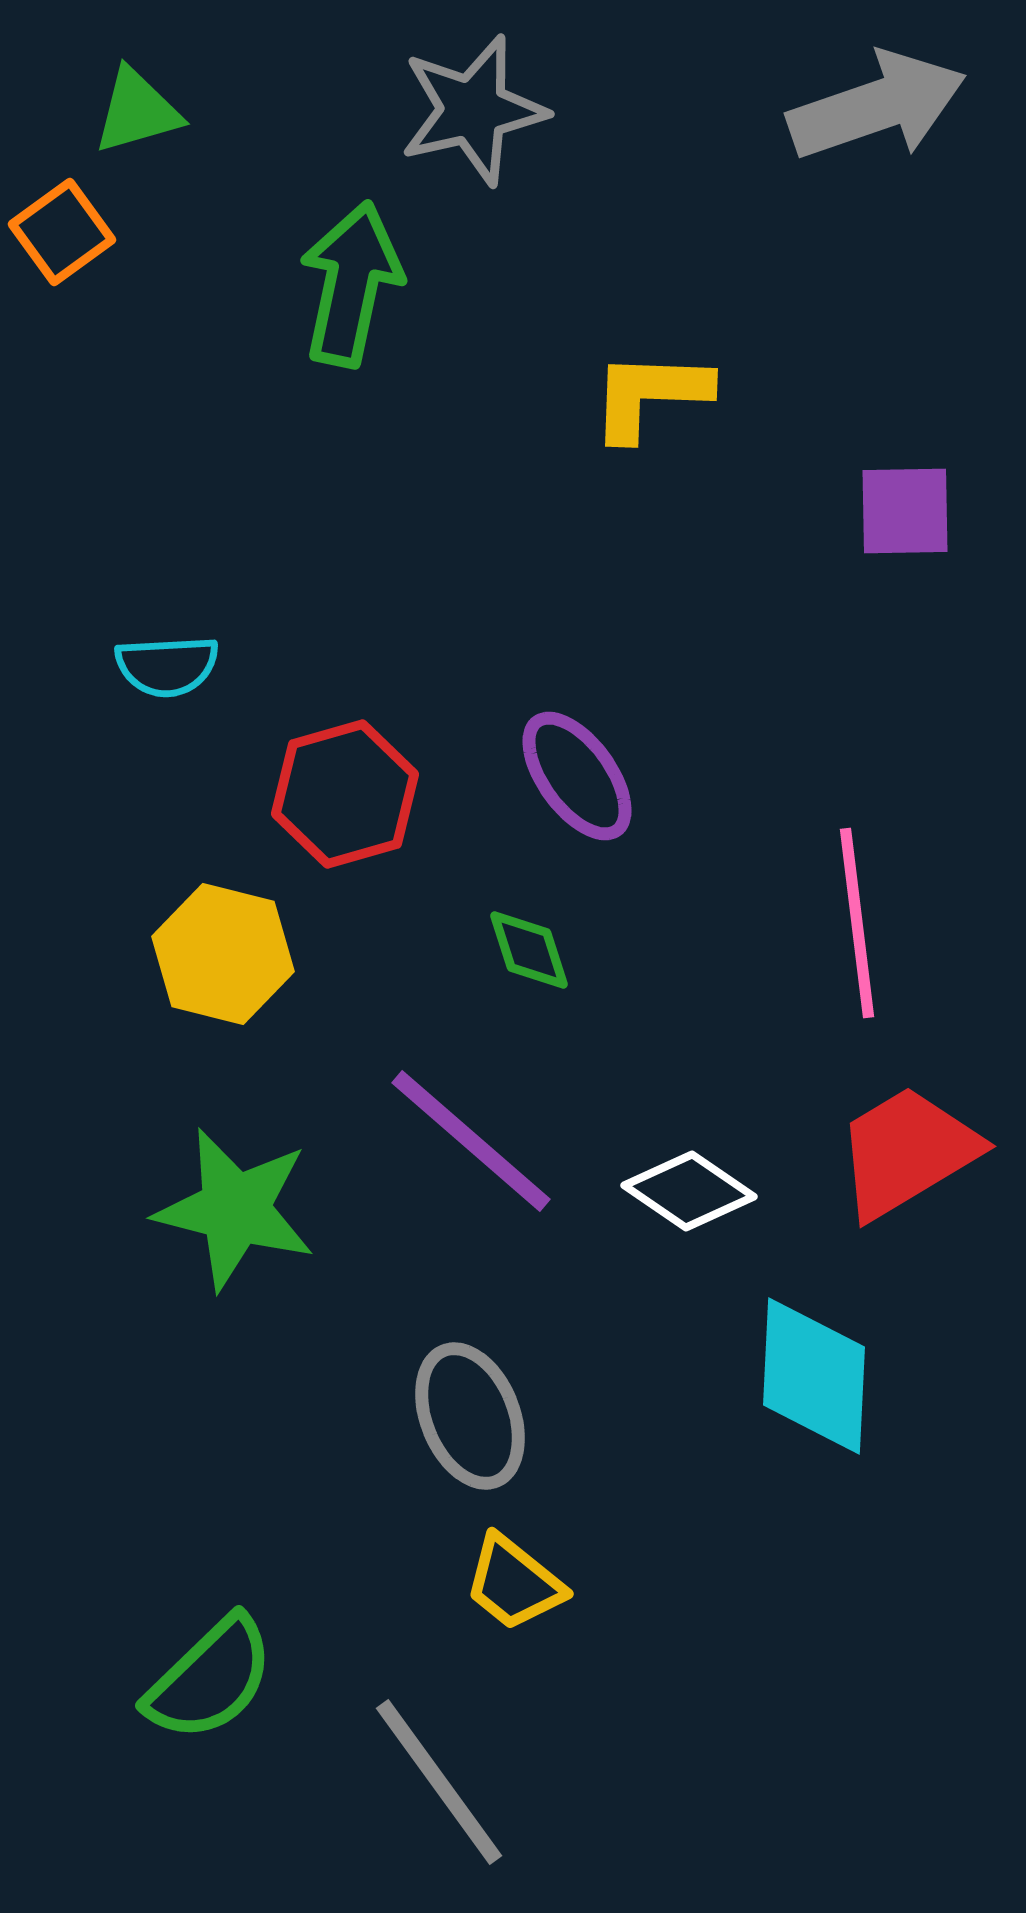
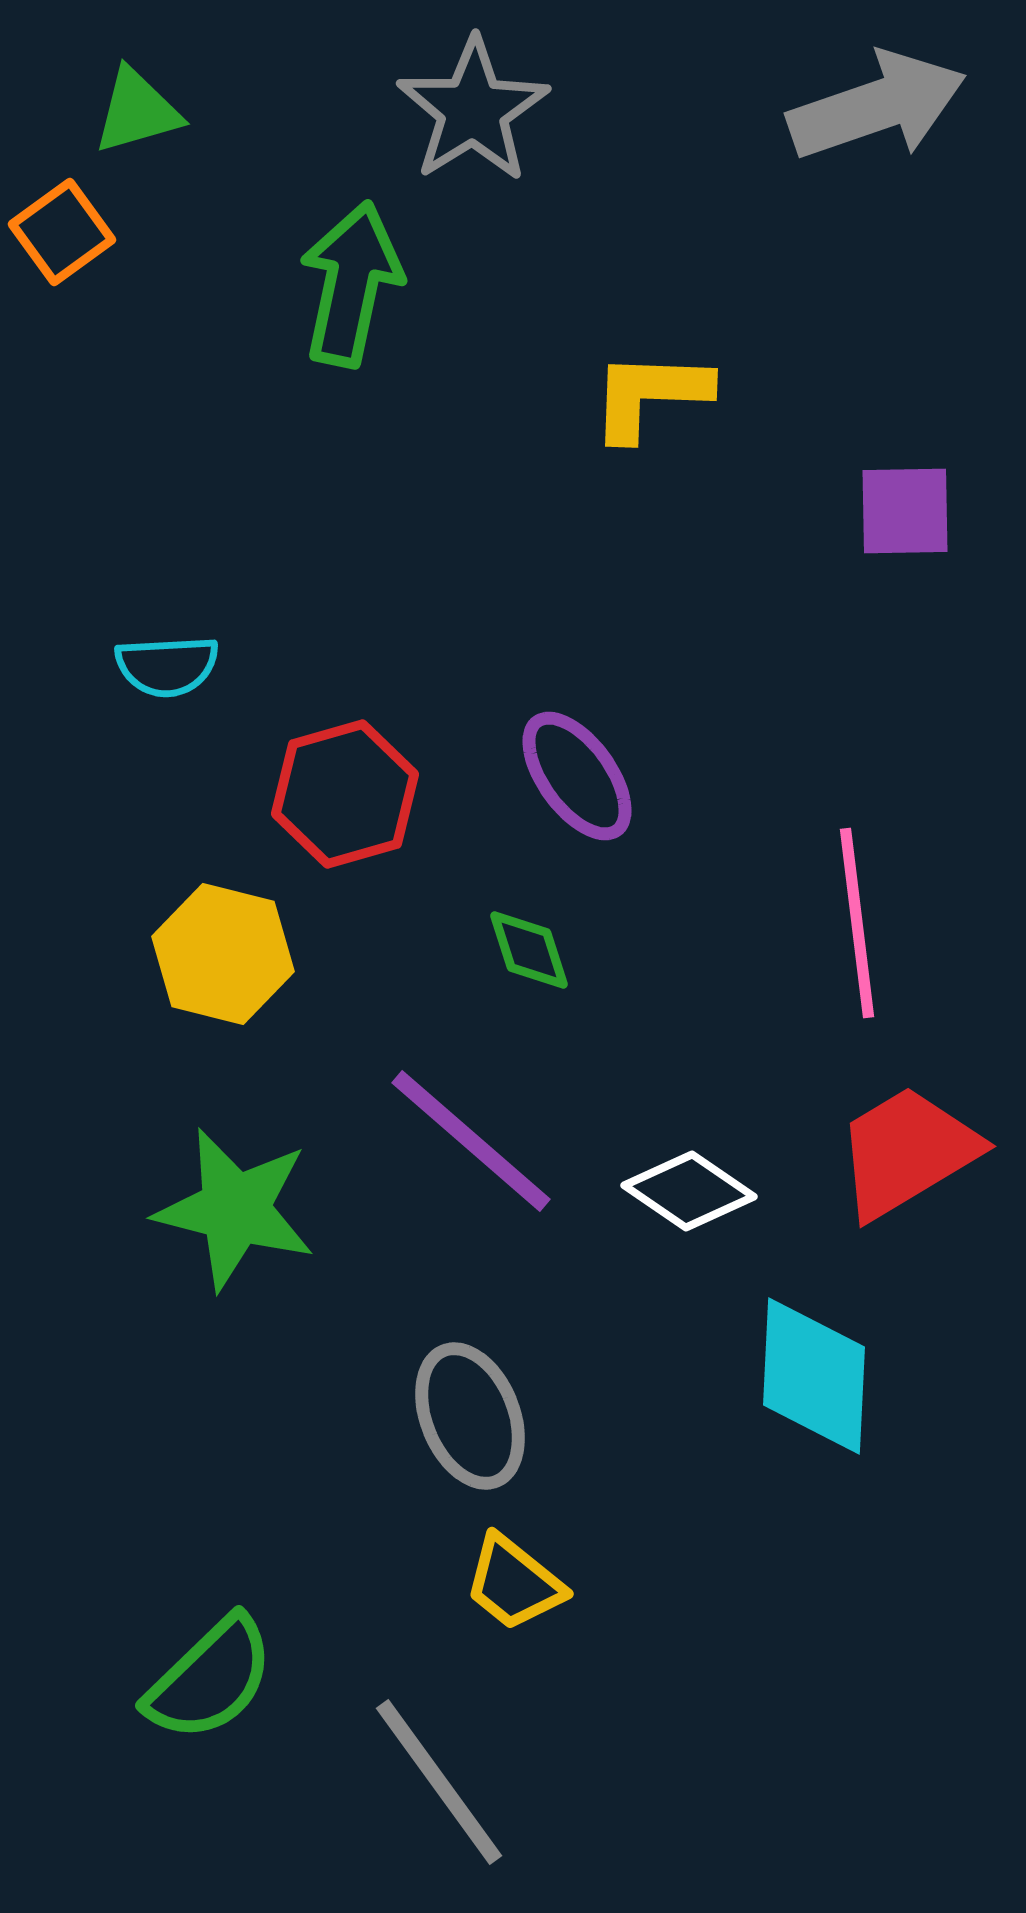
gray star: rotated 19 degrees counterclockwise
